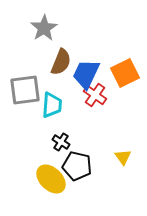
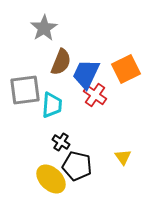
orange square: moved 1 px right, 4 px up
